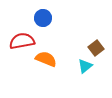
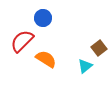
red semicircle: rotated 35 degrees counterclockwise
brown square: moved 3 px right
orange semicircle: rotated 10 degrees clockwise
